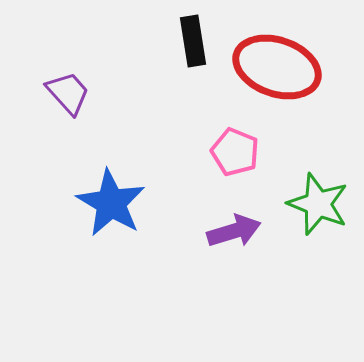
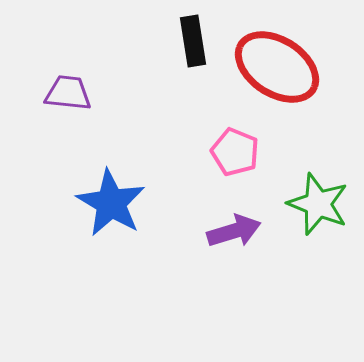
red ellipse: rotated 14 degrees clockwise
purple trapezoid: rotated 42 degrees counterclockwise
